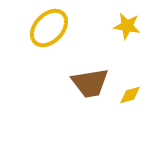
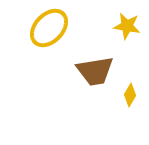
brown trapezoid: moved 5 px right, 12 px up
yellow diamond: rotated 45 degrees counterclockwise
